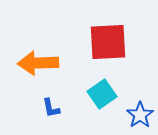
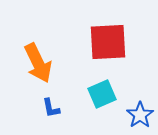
orange arrow: rotated 114 degrees counterclockwise
cyan square: rotated 12 degrees clockwise
